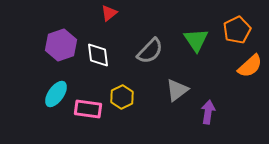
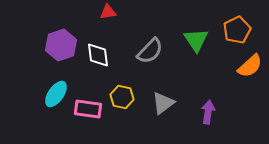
red triangle: moved 1 px left, 1 px up; rotated 30 degrees clockwise
gray triangle: moved 14 px left, 13 px down
yellow hexagon: rotated 20 degrees counterclockwise
